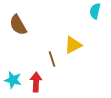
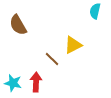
brown line: rotated 28 degrees counterclockwise
cyan star: moved 3 px down
